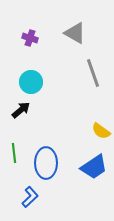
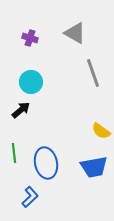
blue ellipse: rotated 12 degrees counterclockwise
blue trapezoid: rotated 24 degrees clockwise
